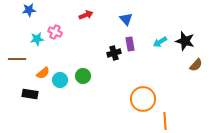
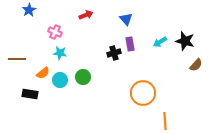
blue star: rotated 24 degrees counterclockwise
cyan star: moved 23 px right, 14 px down; rotated 16 degrees clockwise
green circle: moved 1 px down
orange circle: moved 6 px up
